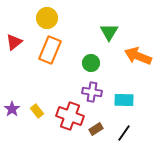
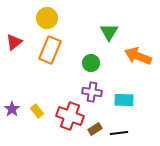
brown rectangle: moved 1 px left
black line: moved 5 px left; rotated 48 degrees clockwise
